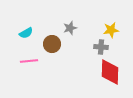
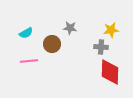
gray star: rotated 24 degrees clockwise
